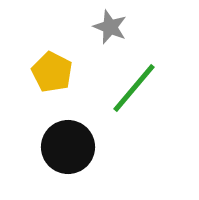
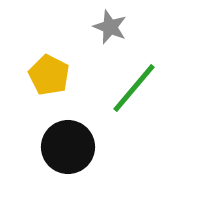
yellow pentagon: moved 3 px left, 3 px down
